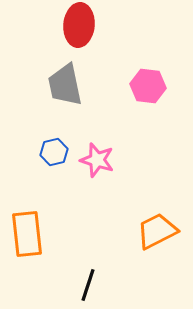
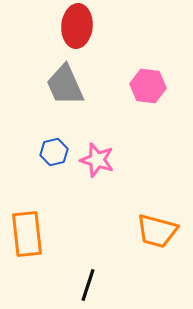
red ellipse: moved 2 px left, 1 px down
gray trapezoid: rotated 12 degrees counterclockwise
orange trapezoid: rotated 138 degrees counterclockwise
